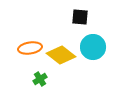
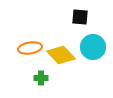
yellow diamond: rotated 8 degrees clockwise
green cross: moved 1 px right, 1 px up; rotated 32 degrees clockwise
